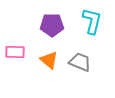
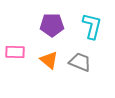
cyan L-shape: moved 5 px down
